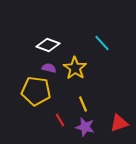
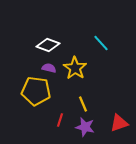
cyan line: moved 1 px left
red line: rotated 48 degrees clockwise
